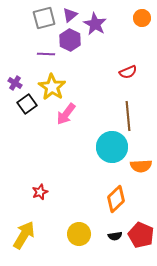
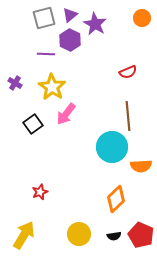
black square: moved 6 px right, 20 px down
black semicircle: moved 1 px left
